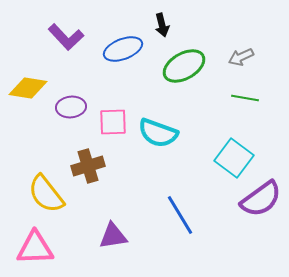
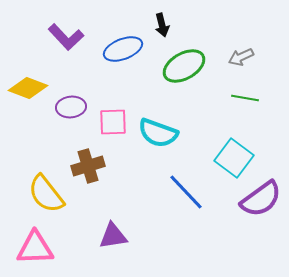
yellow diamond: rotated 12 degrees clockwise
blue line: moved 6 px right, 23 px up; rotated 12 degrees counterclockwise
